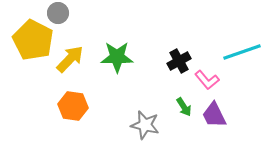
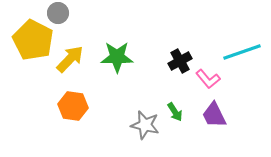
black cross: moved 1 px right
pink L-shape: moved 1 px right, 1 px up
green arrow: moved 9 px left, 5 px down
